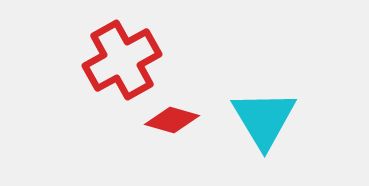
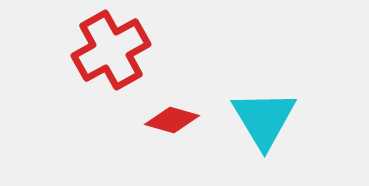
red cross: moved 11 px left, 10 px up
